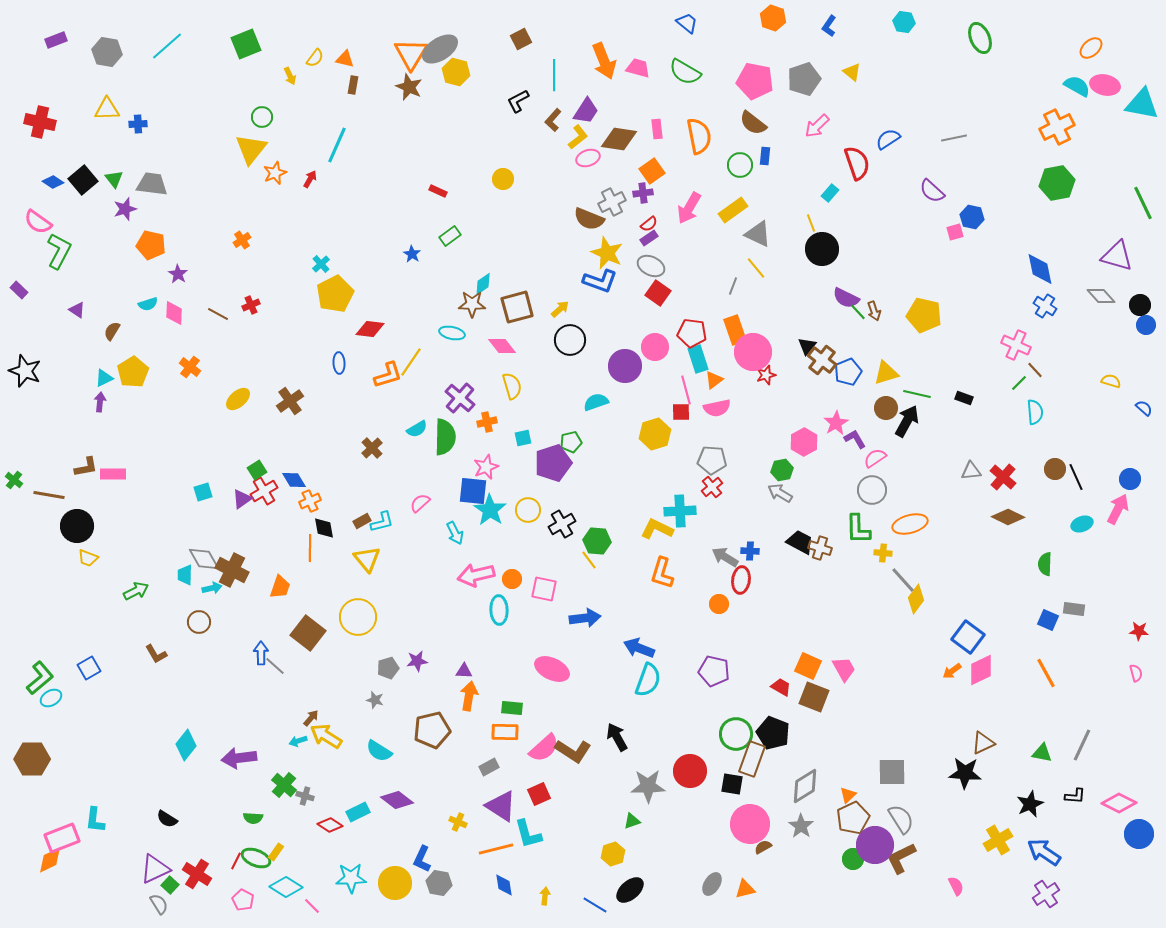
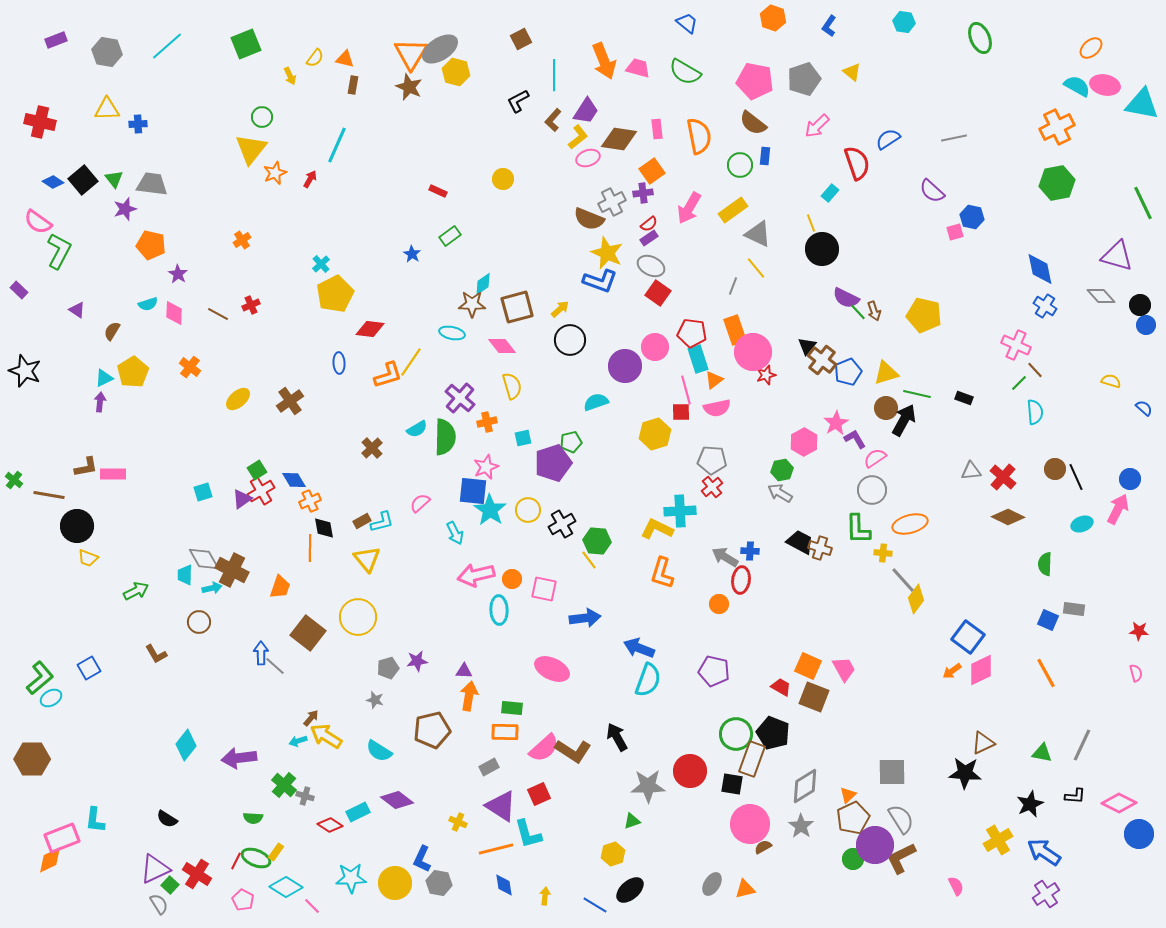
black arrow at (907, 421): moved 3 px left, 1 px up
red cross at (264, 491): moved 3 px left
